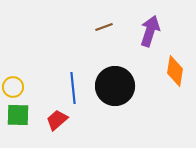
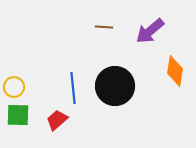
brown line: rotated 24 degrees clockwise
purple arrow: rotated 148 degrees counterclockwise
yellow circle: moved 1 px right
